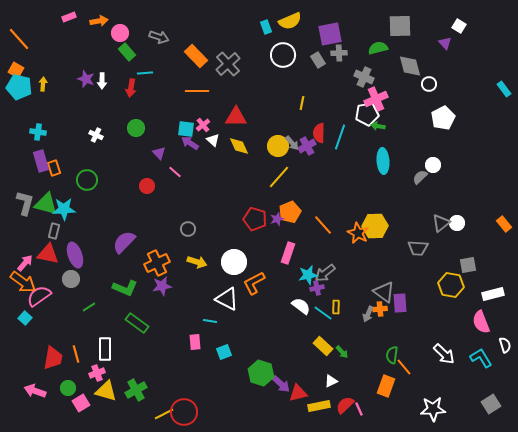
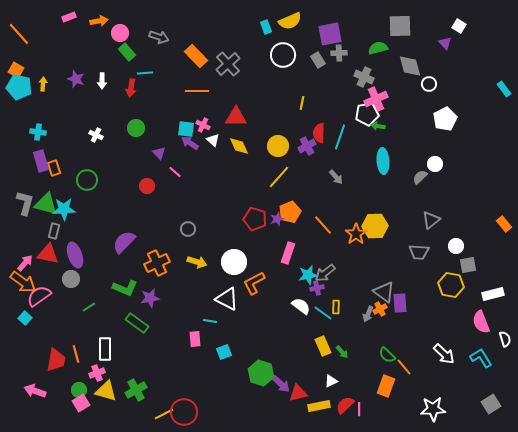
orange line at (19, 39): moved 5 px up
purple star at (86, 79): moved 10 px left
white pentagon at (443, 118): moved 2 px right, 1 px down
pink cross at (203, 125): rotated 24 degrees counterclockwise
gray arrow at (292, 143): moved 44 px right, 34 px down
white circle at (433, 165): moved 2 px right, 1 px up
gray triangle at (441, 223): moved 10 px left, 3 px up
white circle at (457, 223): moved 1 px left, 23 px down
orange star at (358, 233): moved 2 px left, 1 px down; rotated 10 degrees clockwise
gray trapezoid at (418, 248): moved 1 px right, 4 px down
purple star at (162, 286): moved 12 px left, 12 px down
orange cross at (380, 309): rotated 24 degrees counterclockwise
pink rectangle at (195, 342): moved 3 px up
white semicircle at (505, 345): moved 6 px up
yellow rectangle at (323, 346): rotated 24 degrees clockwise
green semicircle at (392, 355): moved 5 px left; rotated 54 degrees counterclockwise
red trapezoid at (53, 358): moved 3 px right, 2 px down
green circle at (68, 388): moved 11 px right, 2 px down
pink line at (359, 409): rotated 24 degrees clockwise
